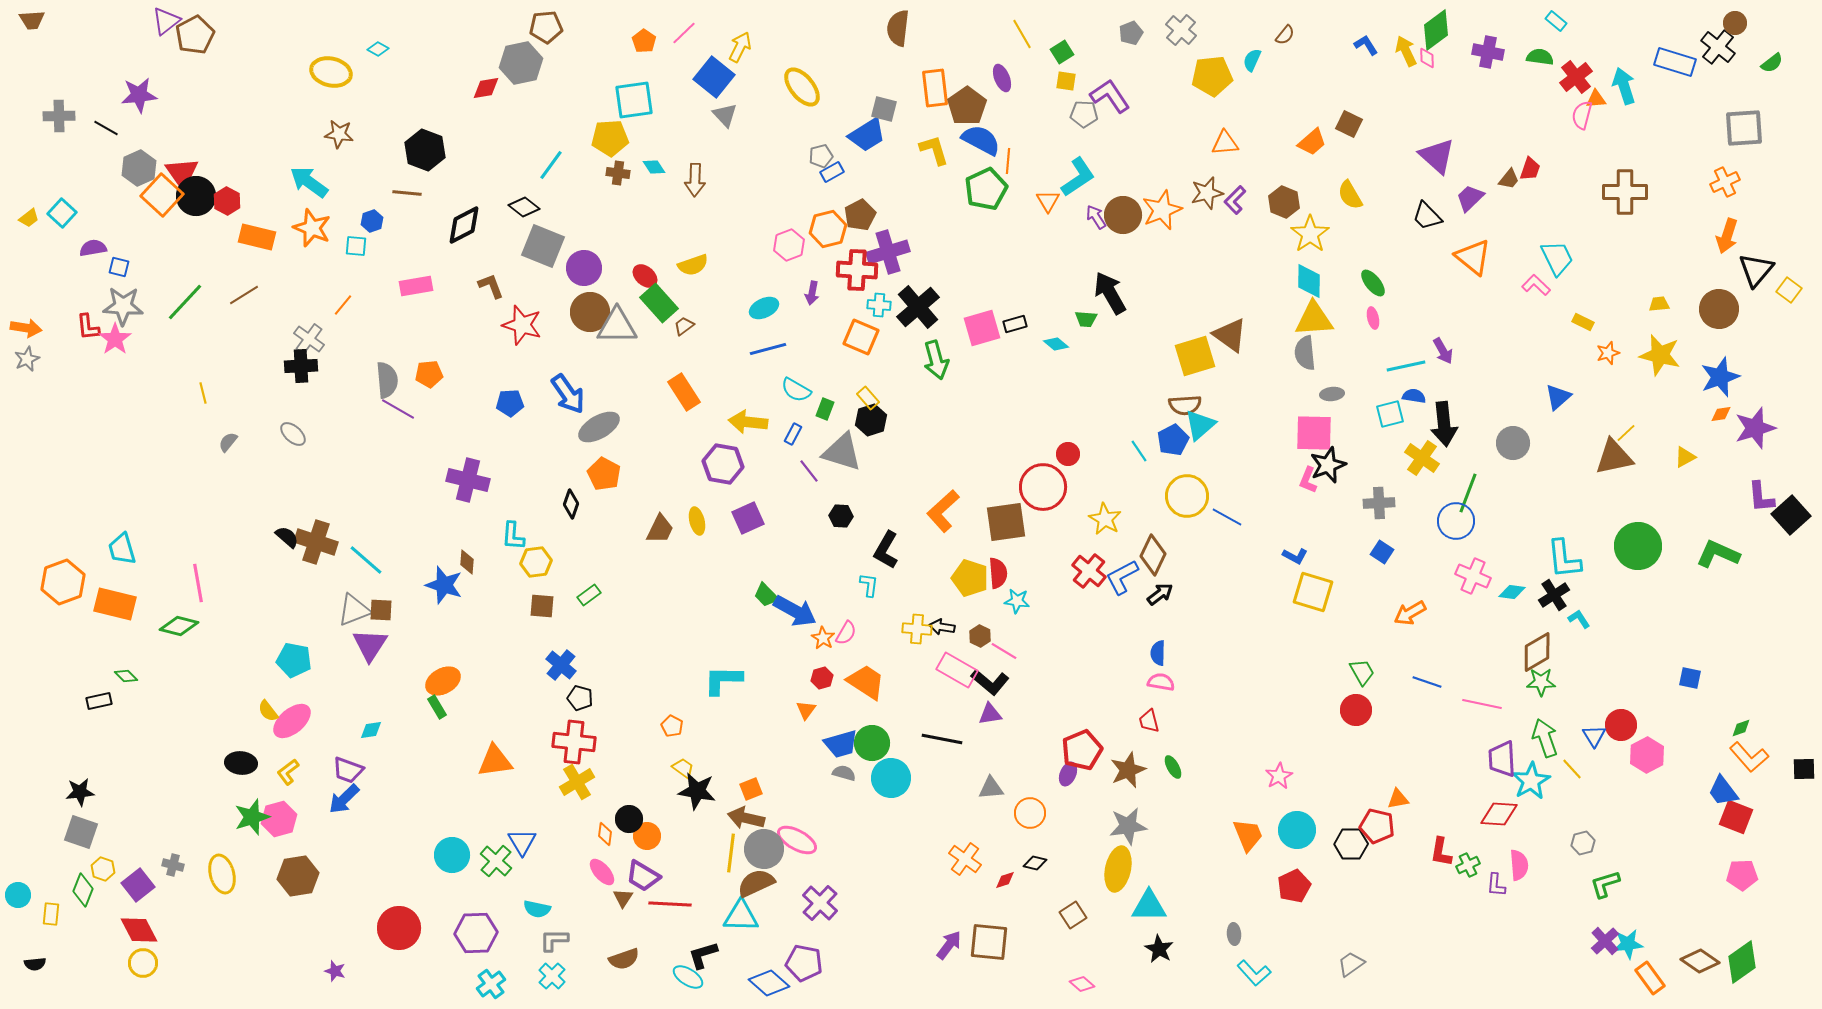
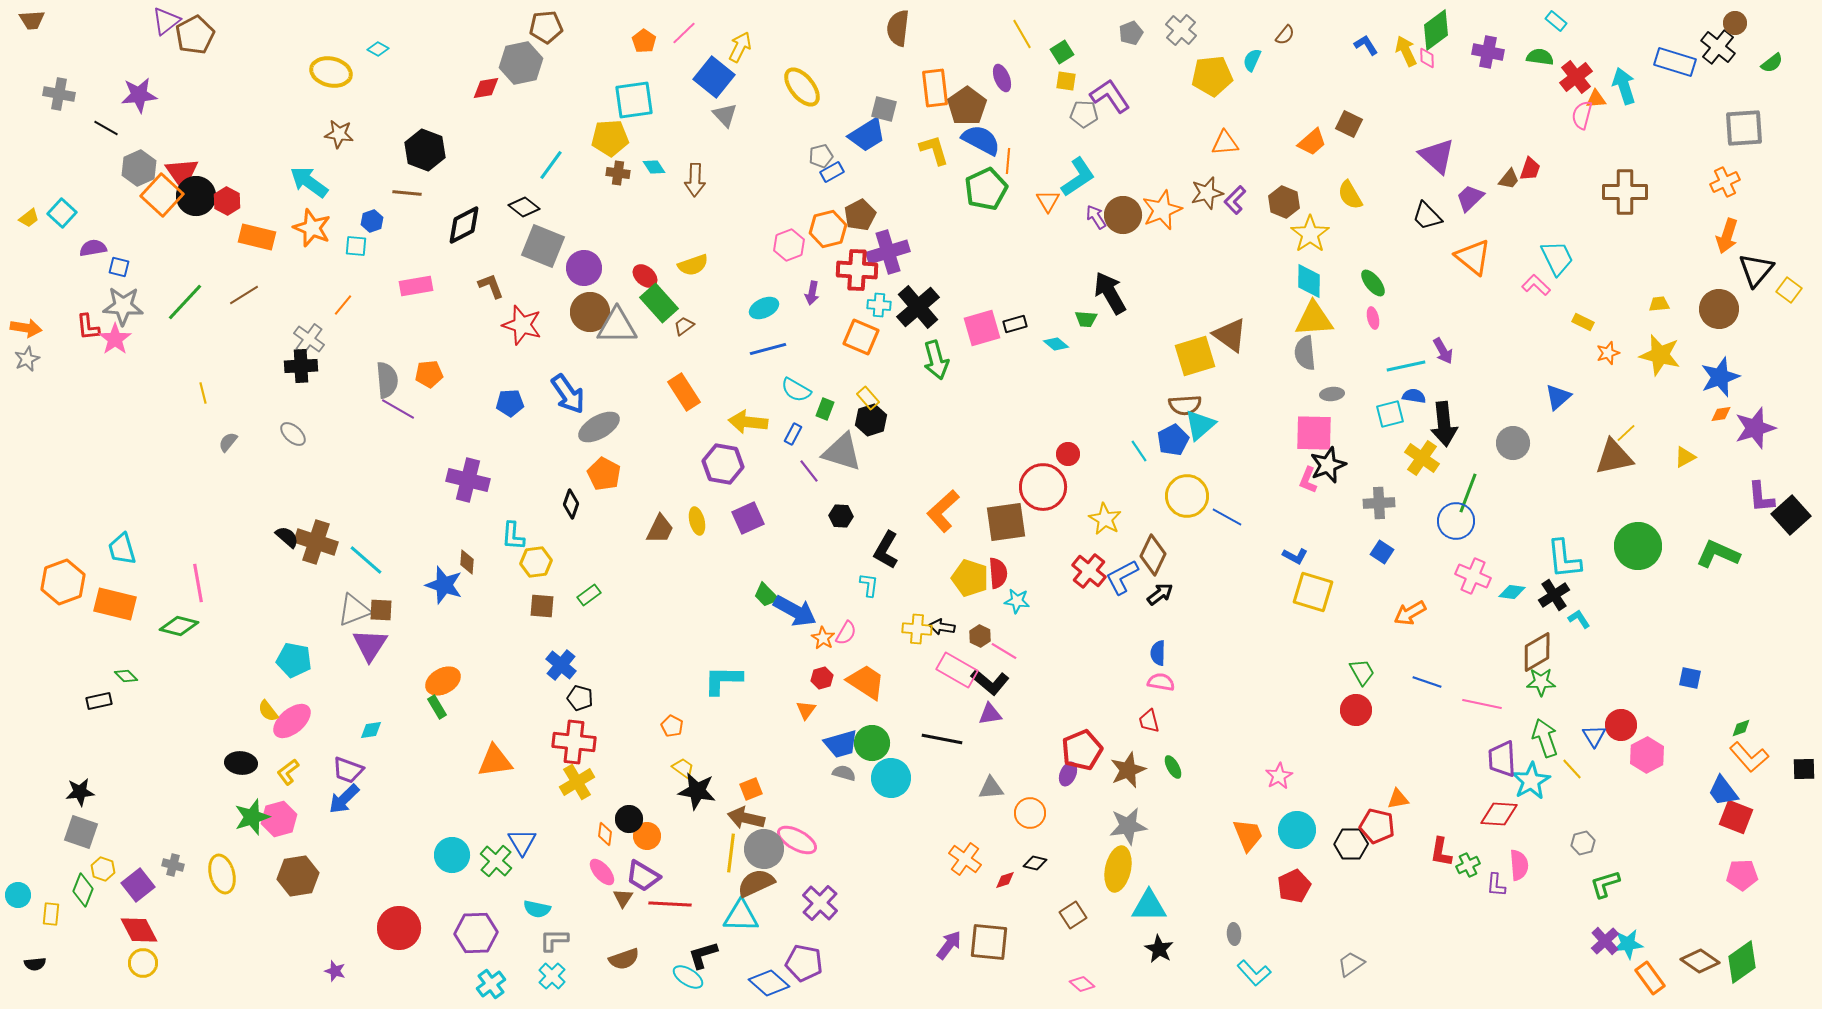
gray cross at (59, 116): moved 22 px up; rotated 12 degrees clockwise
